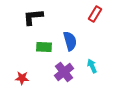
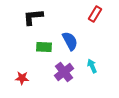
blue semicircle: rotated 12 degrees counterclockwise
